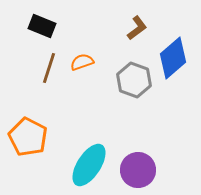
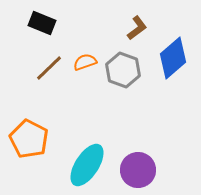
black rectangle: moved 3 px up
orange semicircle: moved 3 px right
brown line: rotated 28 degrees clockwise
gray hexagon: moved 11 px left, 10 px up
orange pentagon: moved 1 px right, 2 px down
cyan ellipse: moved 2 px left
